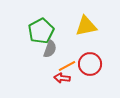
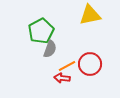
yellow triangle: moved 4 px right, 11 px up
